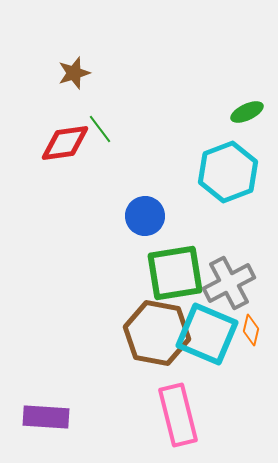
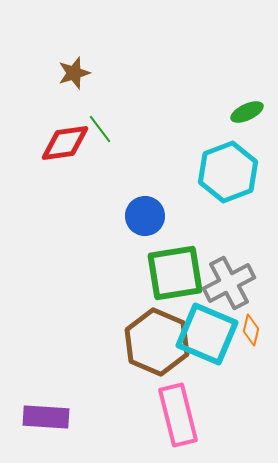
brown hexagon: moved 9 px down; rotated 12 degrees clockwise
